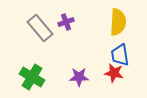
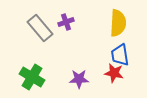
yellow semicircle: moved 1 px down
purple star: moved 2 px down
